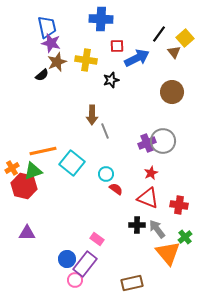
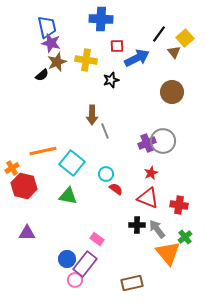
green triangle: moved 35 px right, 25 px down; rotated 30 degrees clockwise
